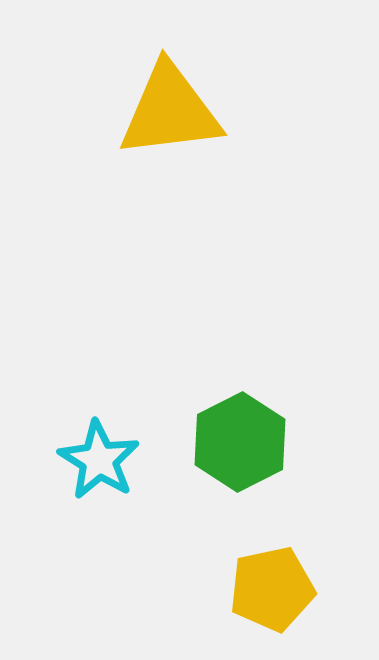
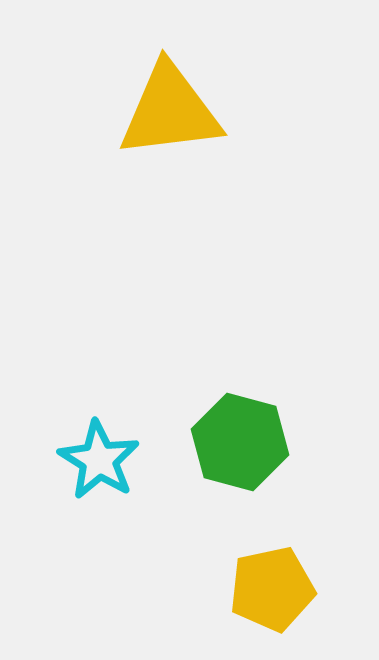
green hexagon: rotated 18 degrees counterclockwise
